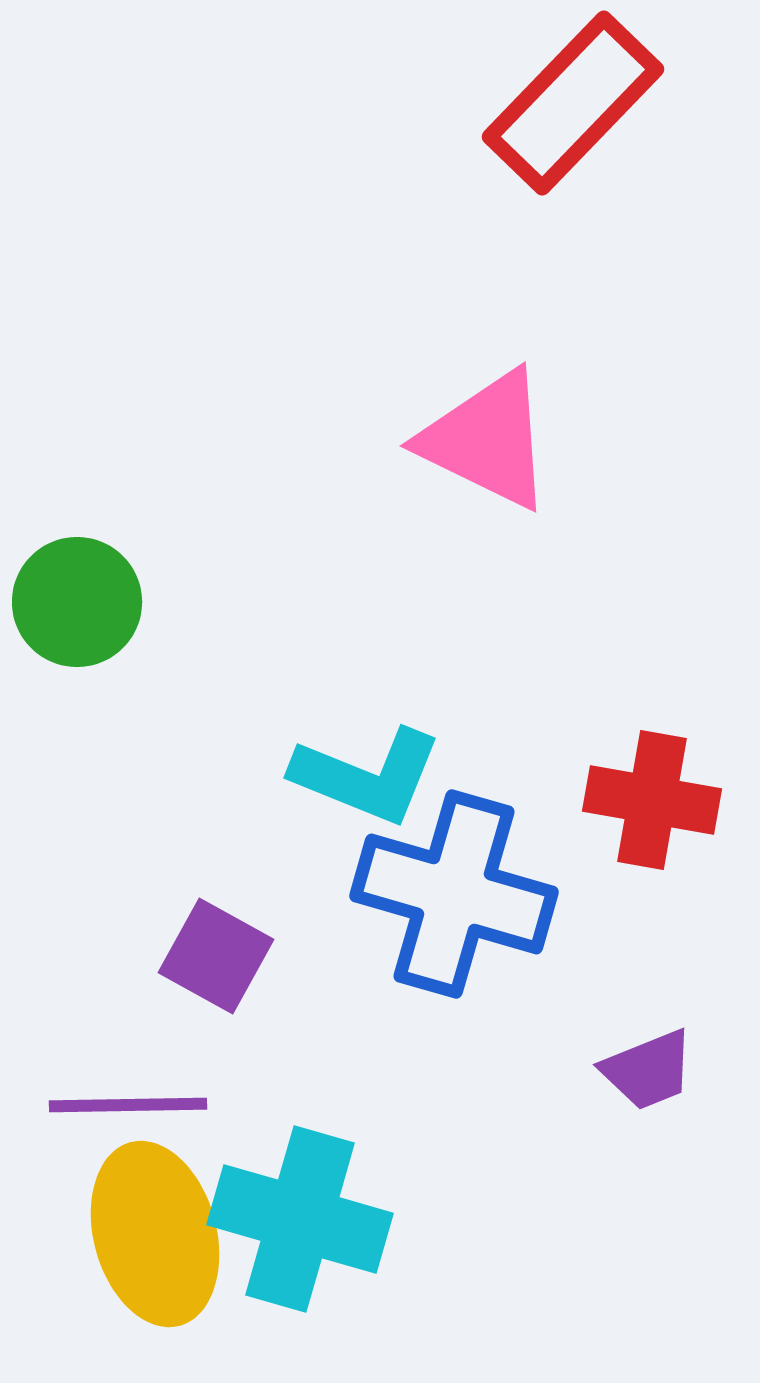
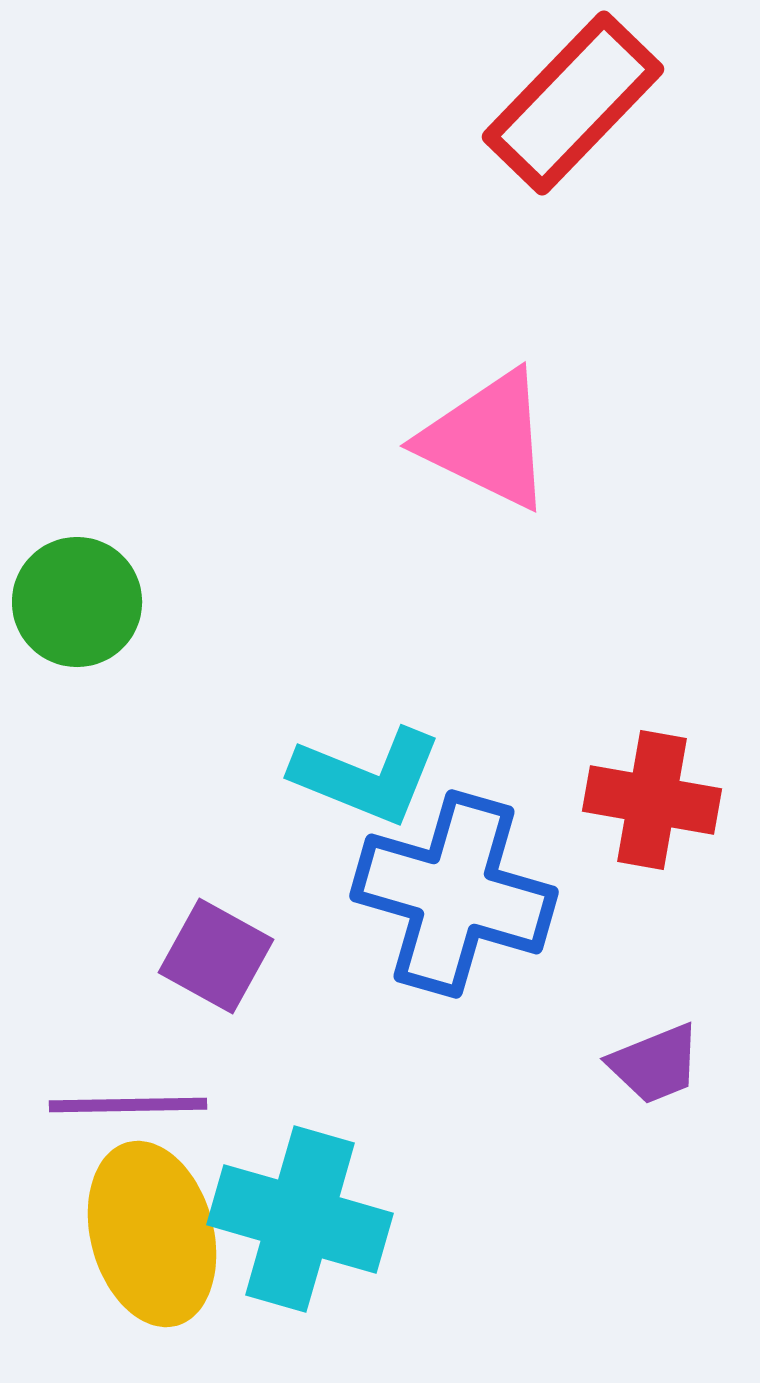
purple trapezoid: moved 7 px right, 6 px up
yellow ellipse: moved 3 px left
